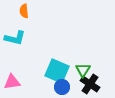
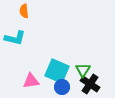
pink triangle: moved 19 px right, 1 px up
